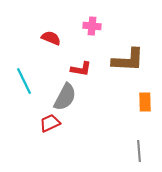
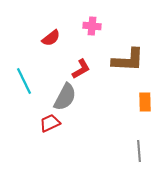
red semicircle: rotated 120 degrees clockwise
red L-shape: rotated 40 degrees counterclockwise
